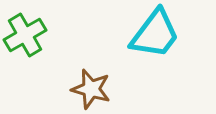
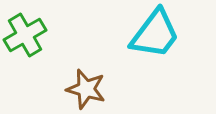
brown star: moved 5 px left
